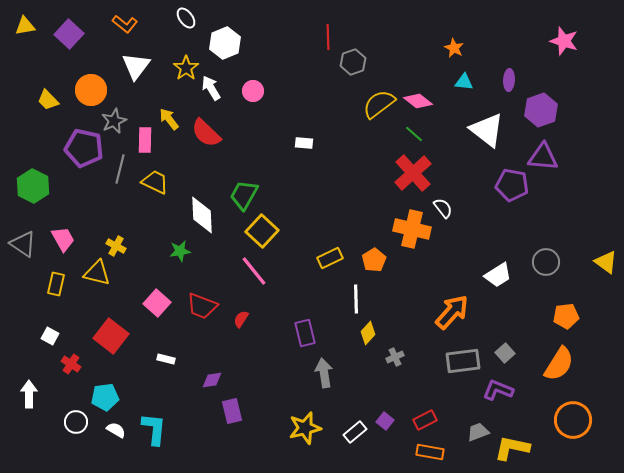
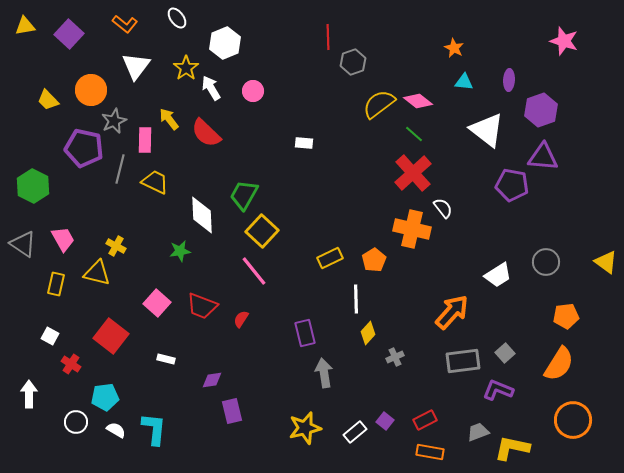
white ellipse at (186, 18): moved 9 px left
